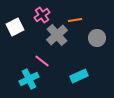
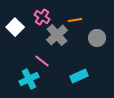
pink cross: moved 2 px down; rotated 21 degrees counterclockwise
white square: rotated 18 degrees counterclockwise
